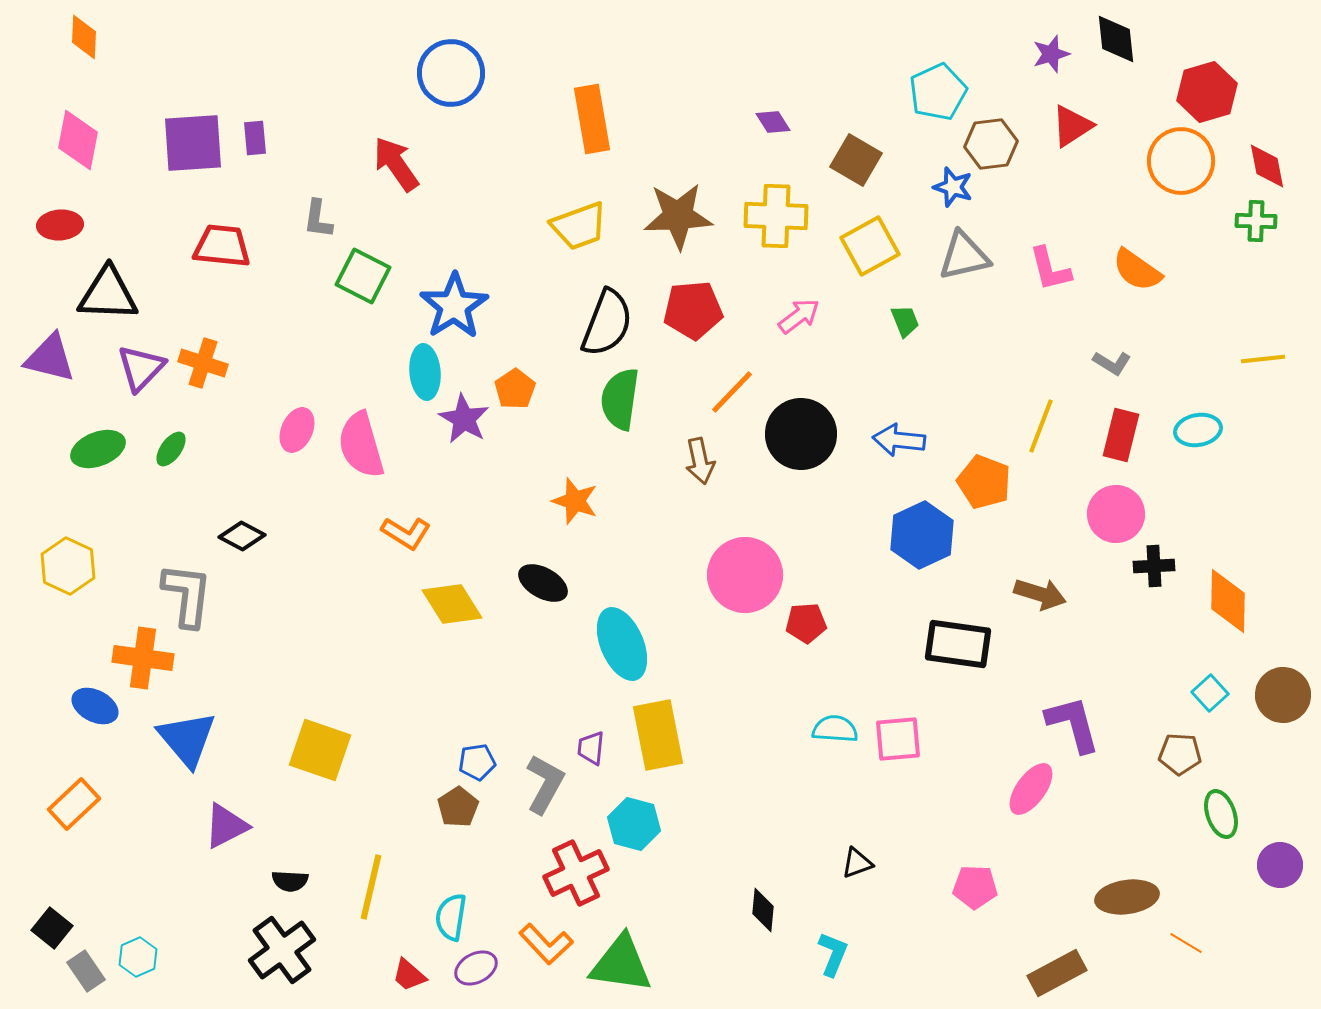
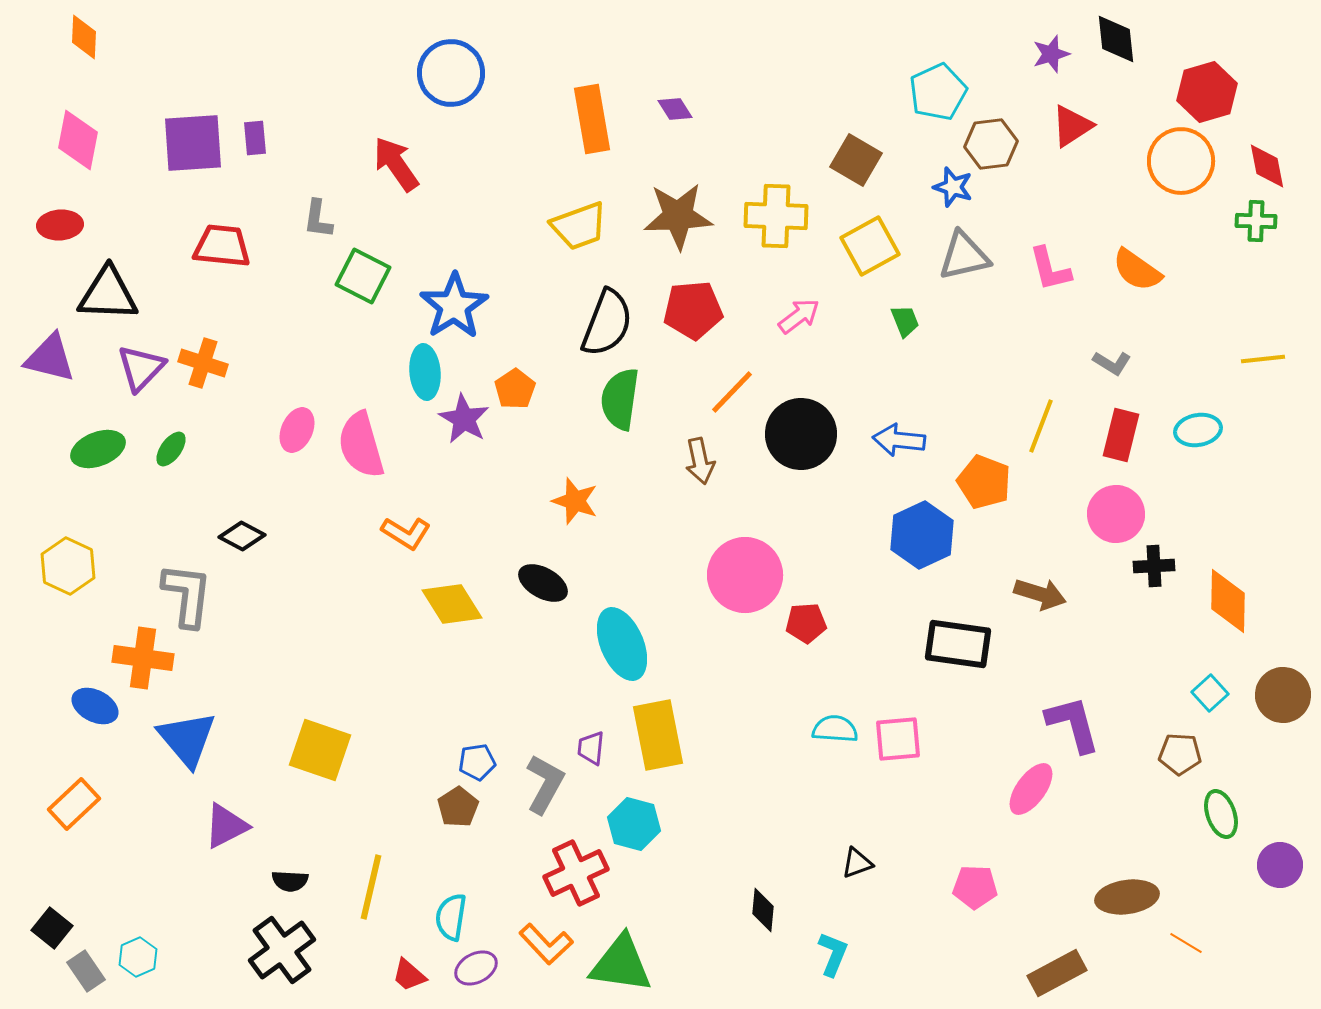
purple diamond at (773, 122): moved 98 px left, 13 px up
